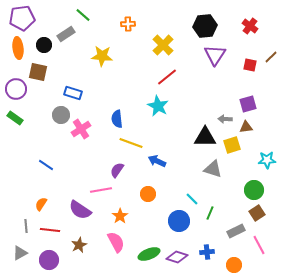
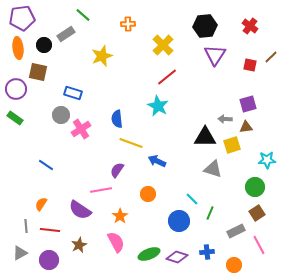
yellow star at (102, 56): rotated 25 degrees counterclockwise
green circle at (254, 190): moved 1 px right, 3 px up
